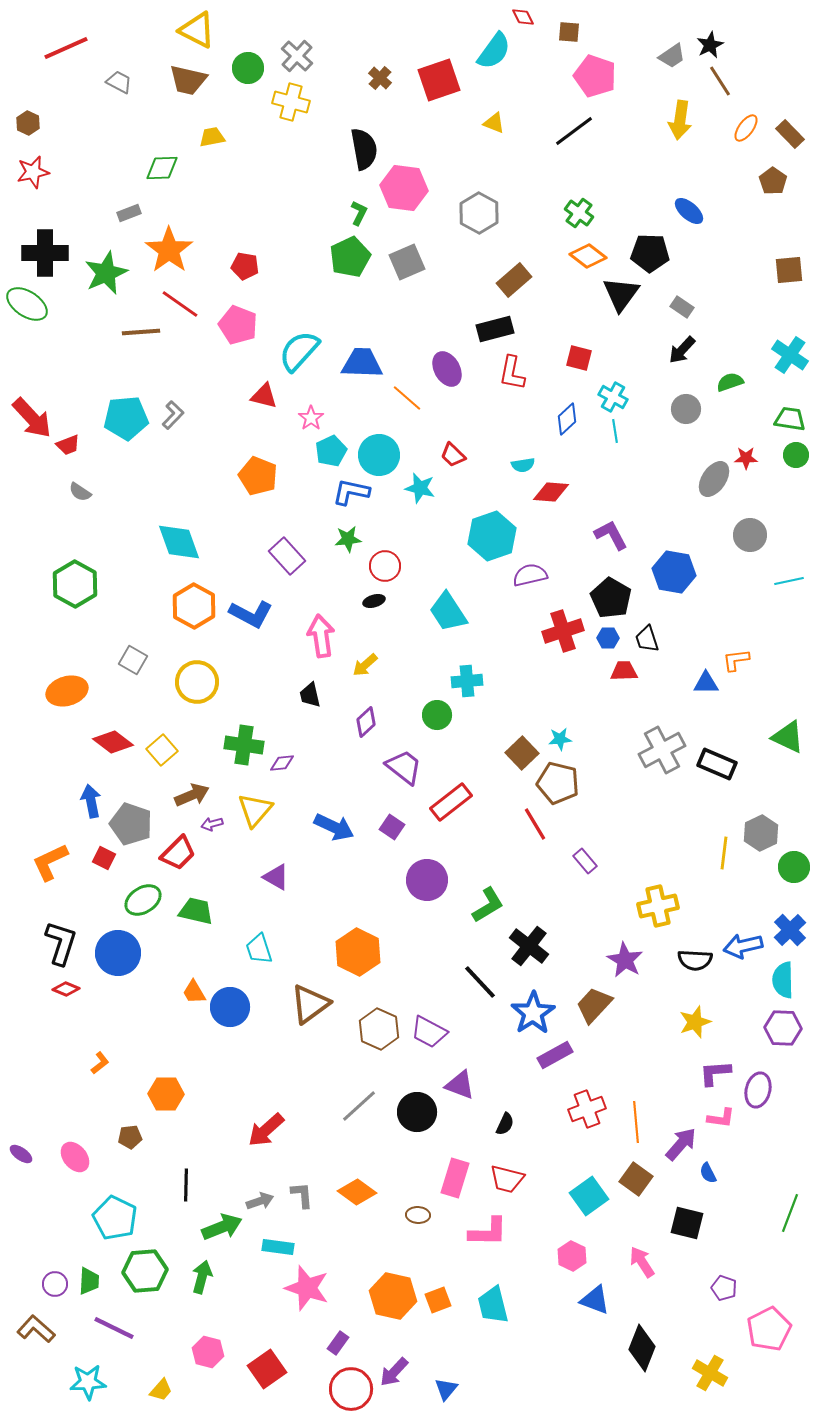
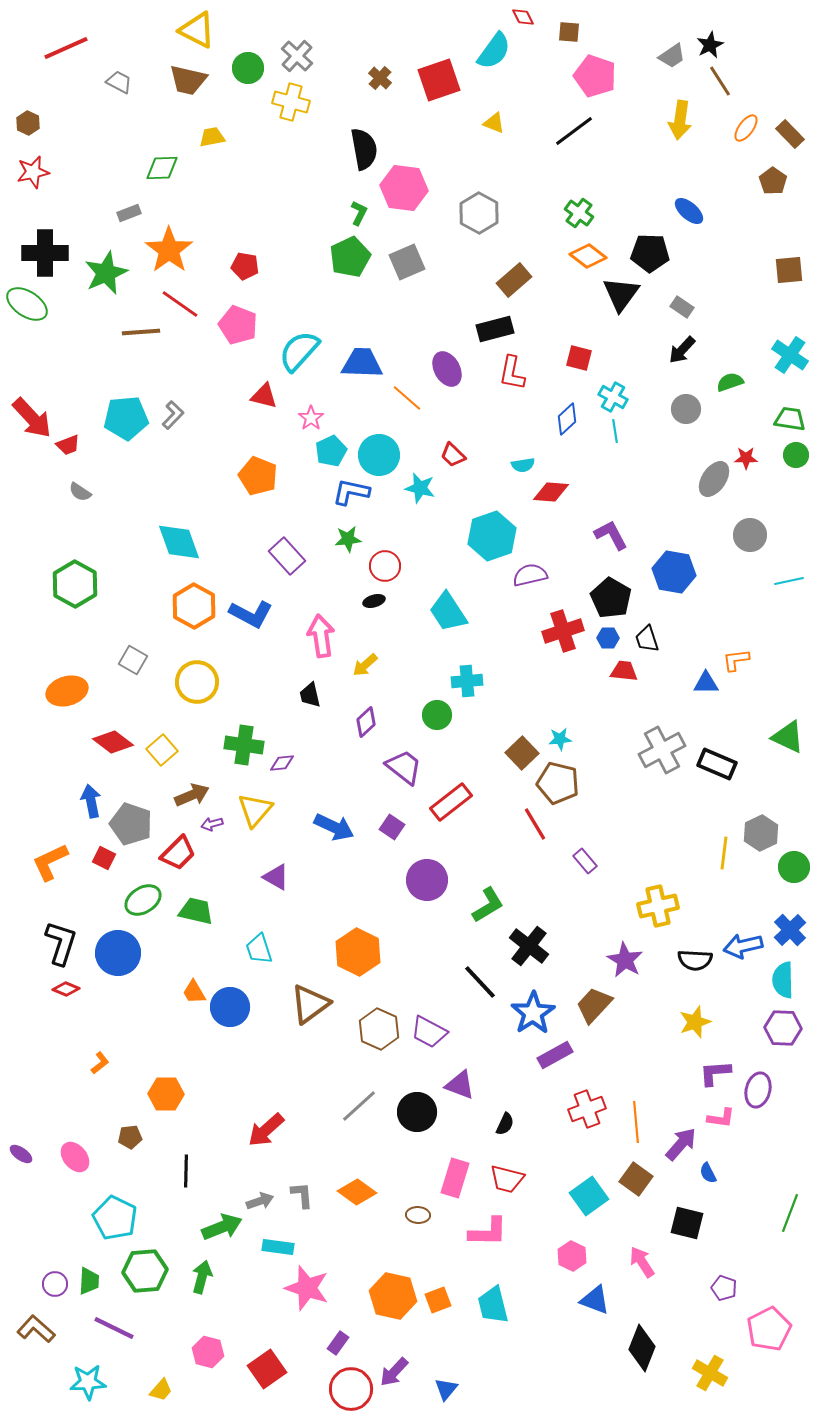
red trapezoid at (624, 671): rotated 8 degrees clockwise
black line at (186, 1185): moved 14 px up
